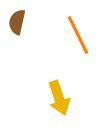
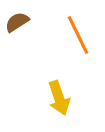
brown semicircle: rotated 45 degrees clockwise
